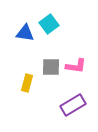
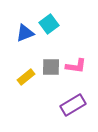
blue triangle: rotated 30 degrees counterclockwise
yellow rectangle: moved 1 px left, 6 px up; rotated 36 degrees clockwise
